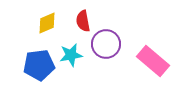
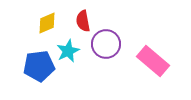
cyan star: moved 3 px left, 4 px up; rotated 15 degrees counterclockwise
blue pentagon: moved 1 px down
